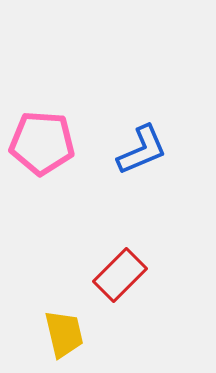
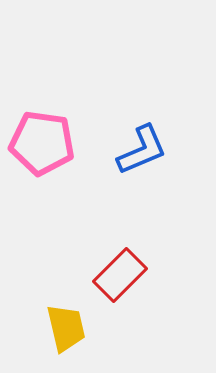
pink pentagon: rotated 4 degrees clockwise
yellow trapezoid: moved 2 px right, 6 px up
